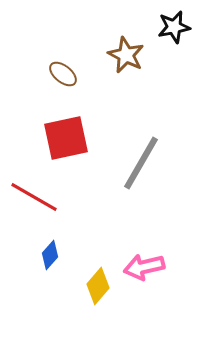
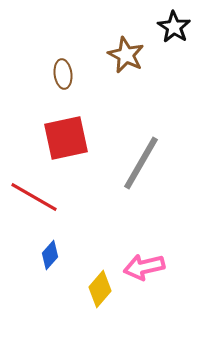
black star: rotated 28 degrees counterclockwise
brown ellipse: rotated 44 degrees clockwise
yellow diamond: moved 2 px right, 3 px down
